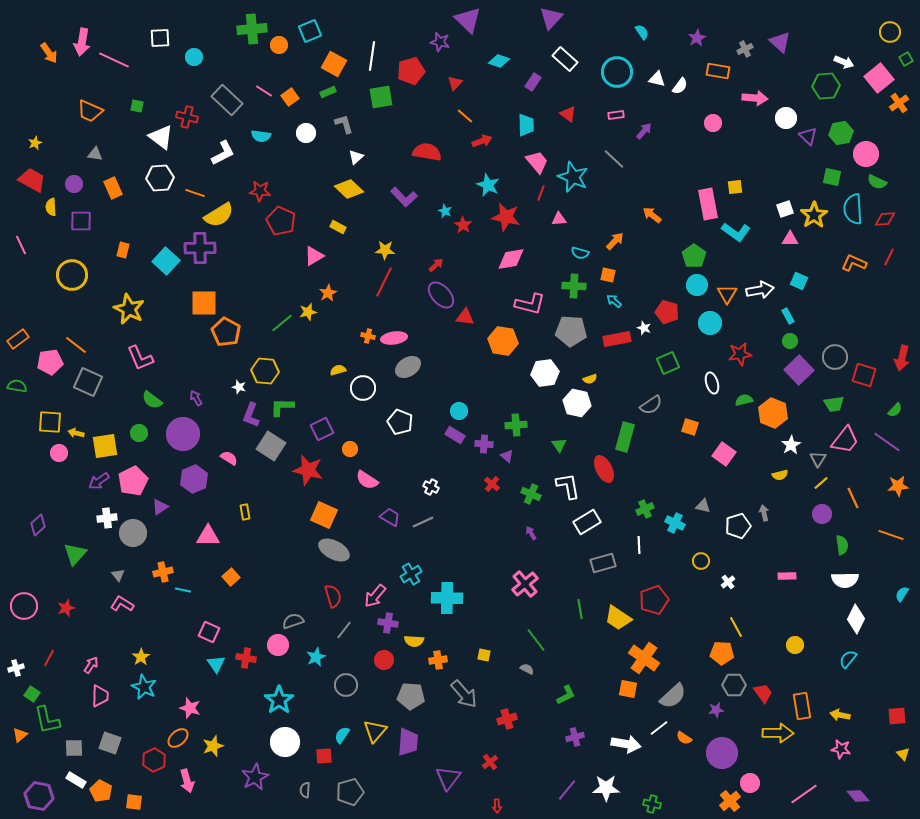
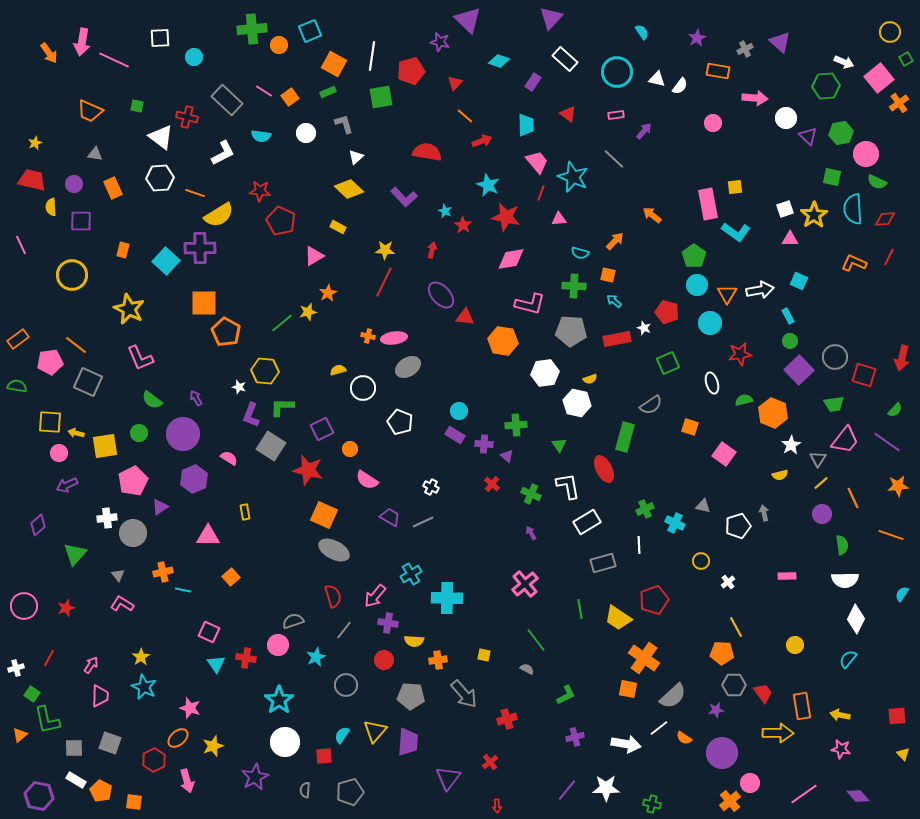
red trapezoid at (32, 180): rotated 16 degrees counterclockwise
red arrow at (436, 265): moved 4 px left, 15 px up; rotated 35 degrees counterclockwise
purple arrow at (99, 481): moved 32 px left, 4 px down; rotated 10 degrees clockwise
